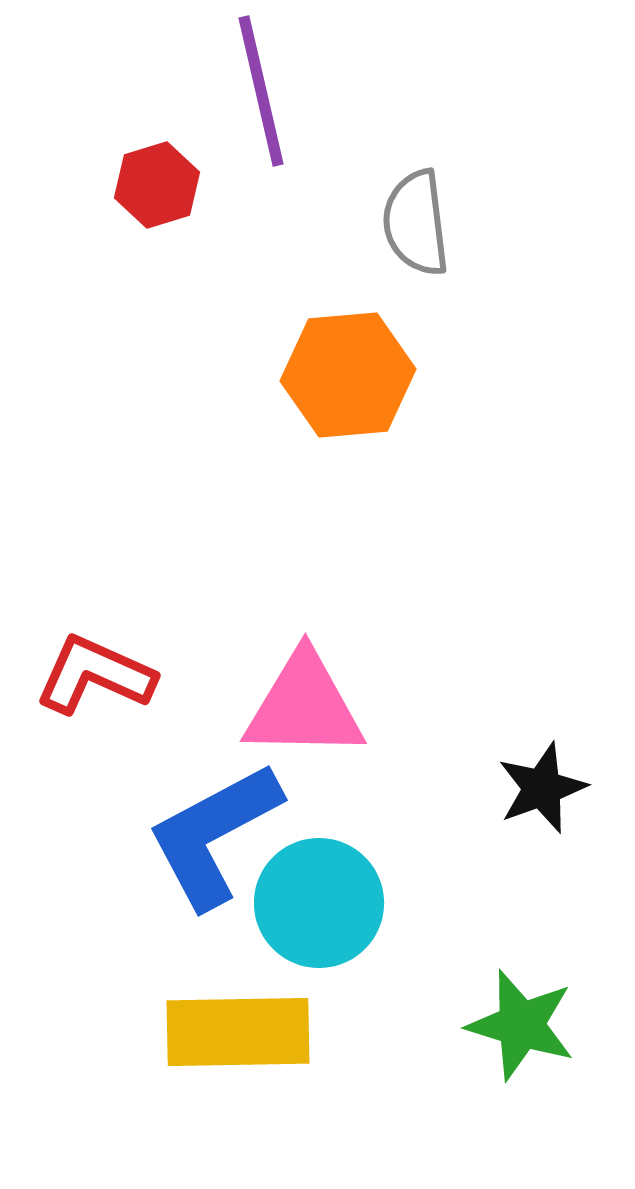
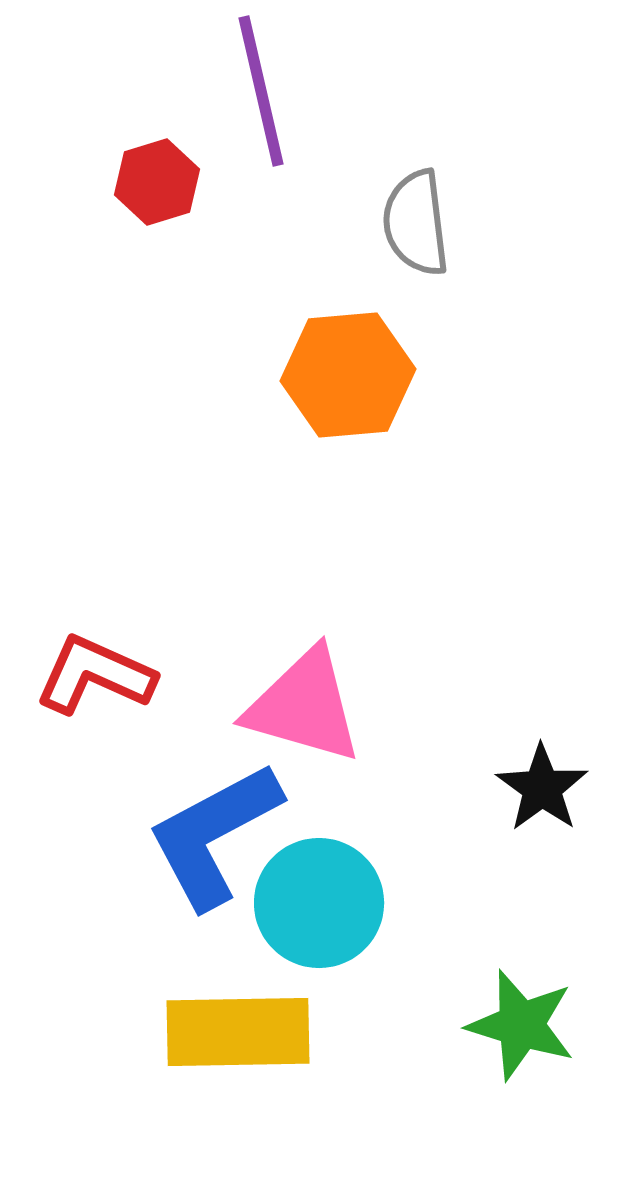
red hexagon: moved 3 px up
pink triangle: rotated 15 degrees clockwise
black star: rotated 16 degrees counterclockwise
